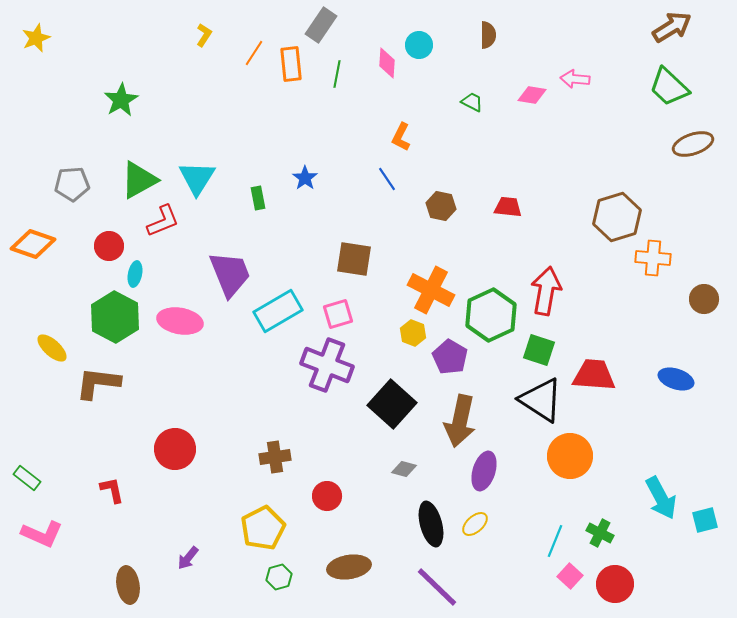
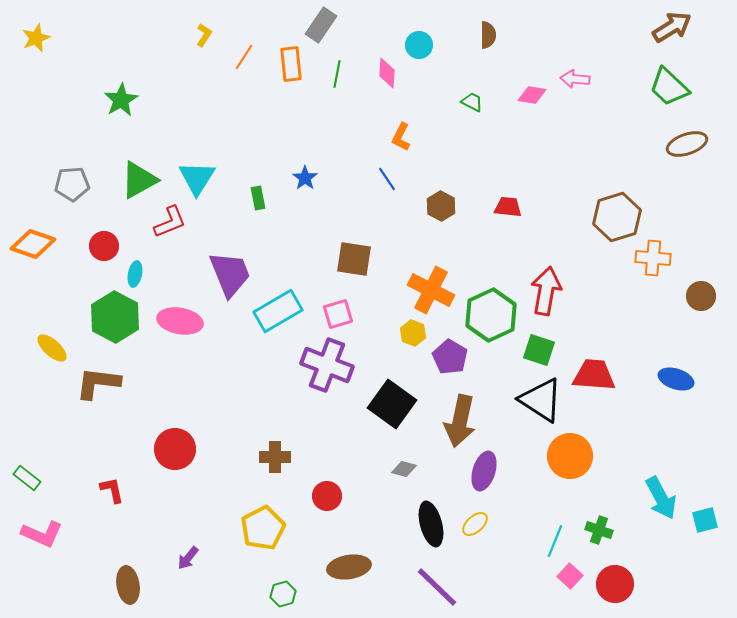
orange line at (254, 53): moved 10 px left, 4 px down
pink diamond at (387, 63): moved 10 px down
brown ellipse at (693, 144): moved 6 px left
brown hexagon at (441, 206): rotated 16 degrees clockwise
red L-shape at (163, 221): moved 7 px right, 1 px down
red circle at (109, 246): moved 5 px left
brown circle at (704, 299): moved 3 px left, 3 px up
black square at (392, 404): rotated 6 degrees counterclockwise
brown cross at (275, 457): rotated 8 degrees clockwise
green cross at (600, 533): moved 1 px left, 3 px up; rotated 8 degrees counterclockwise
green hexagon at (279, 577): moved 4 px right, 17 px down
